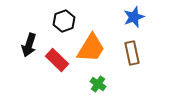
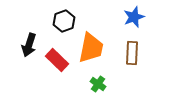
orange trapezoid: rotated 20 degrees counterclockwise
brown rectangle: rotated 15 degrees clockwise
